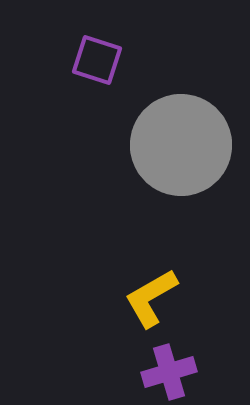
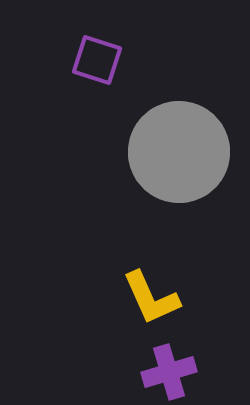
gray circle: moved 2 px left, 7 px down
yellow L-shape: rotated 84 degrees counterclockwise
